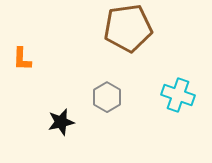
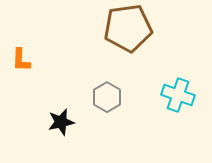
orange L-shape: moved 1 px left, 1 px down
